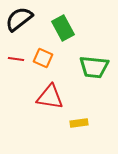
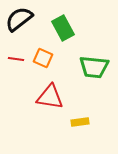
yellow rectangle: moved 1 px right, 1 px up
